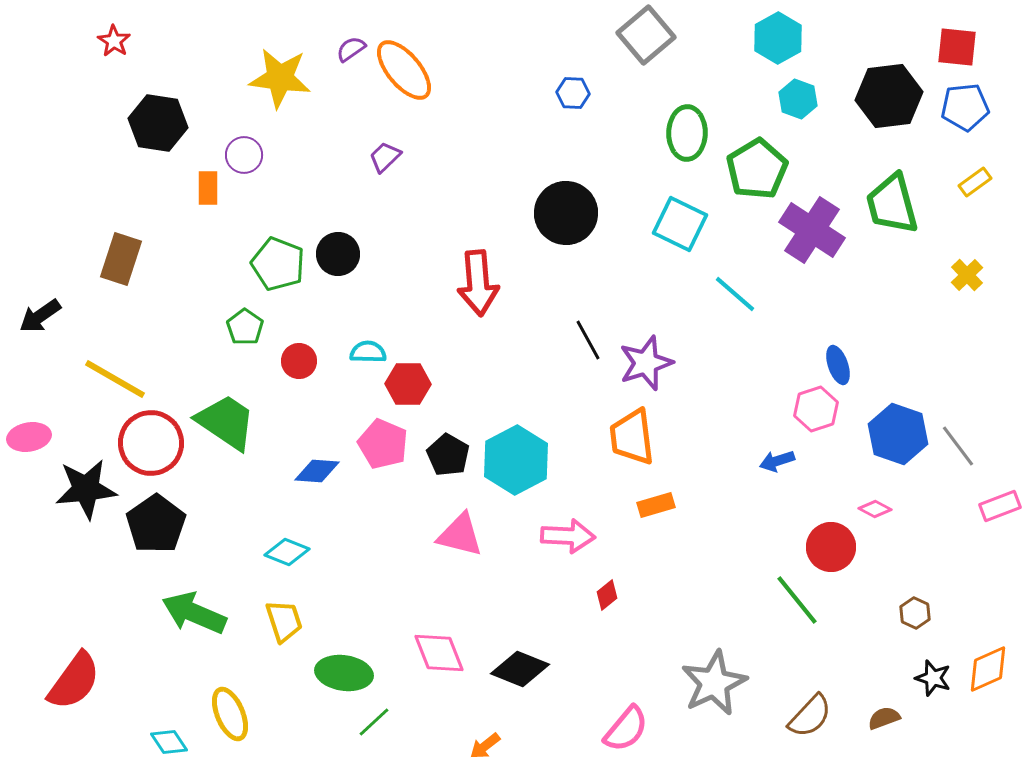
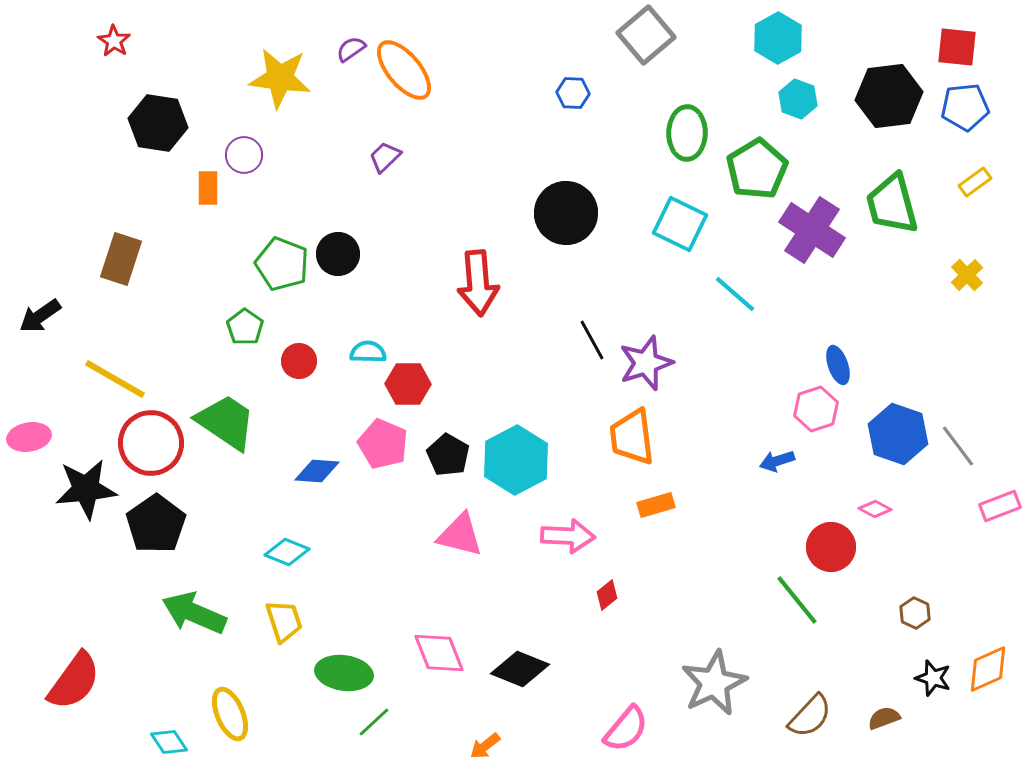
green pentagon at (278, 264): moved 4 px right
black line at (588, 340): moved 4 px right
